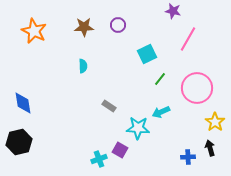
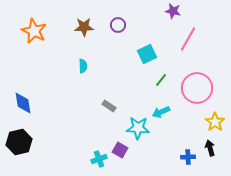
green line: moved 1 px right, 1 px down
